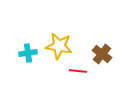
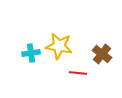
cyan cross: moved 3 px right
red line: moved 2 px down
